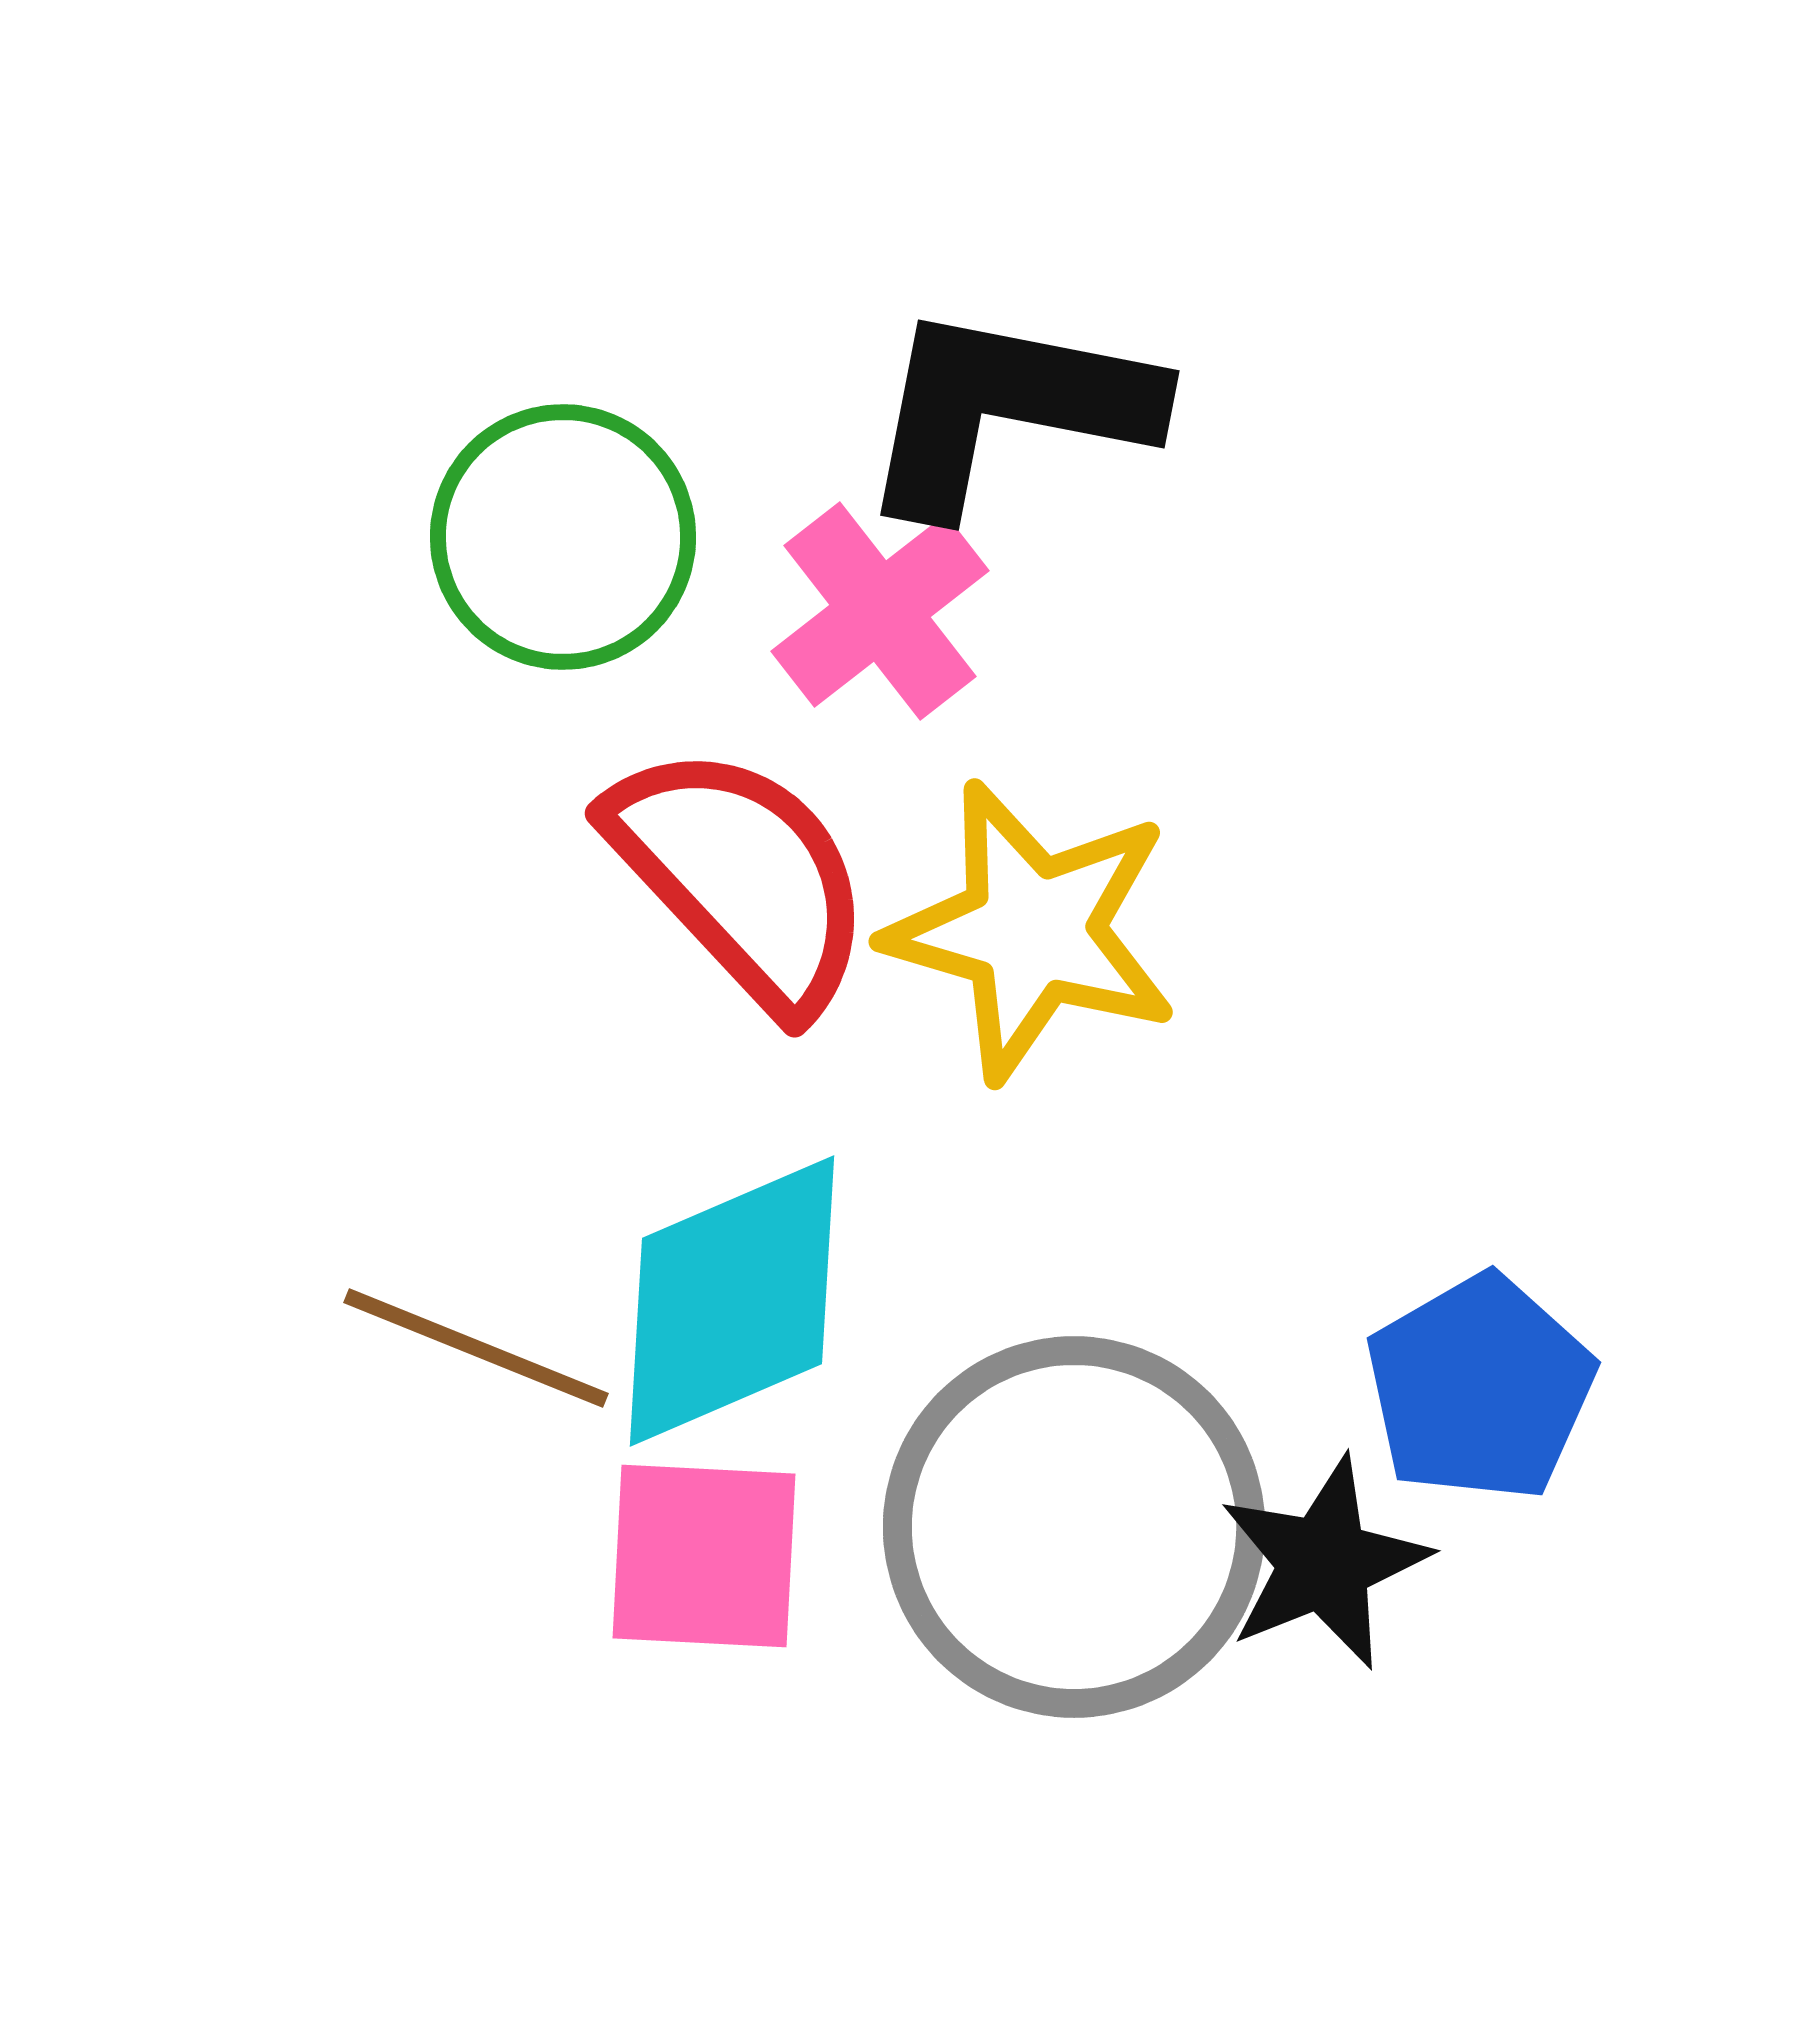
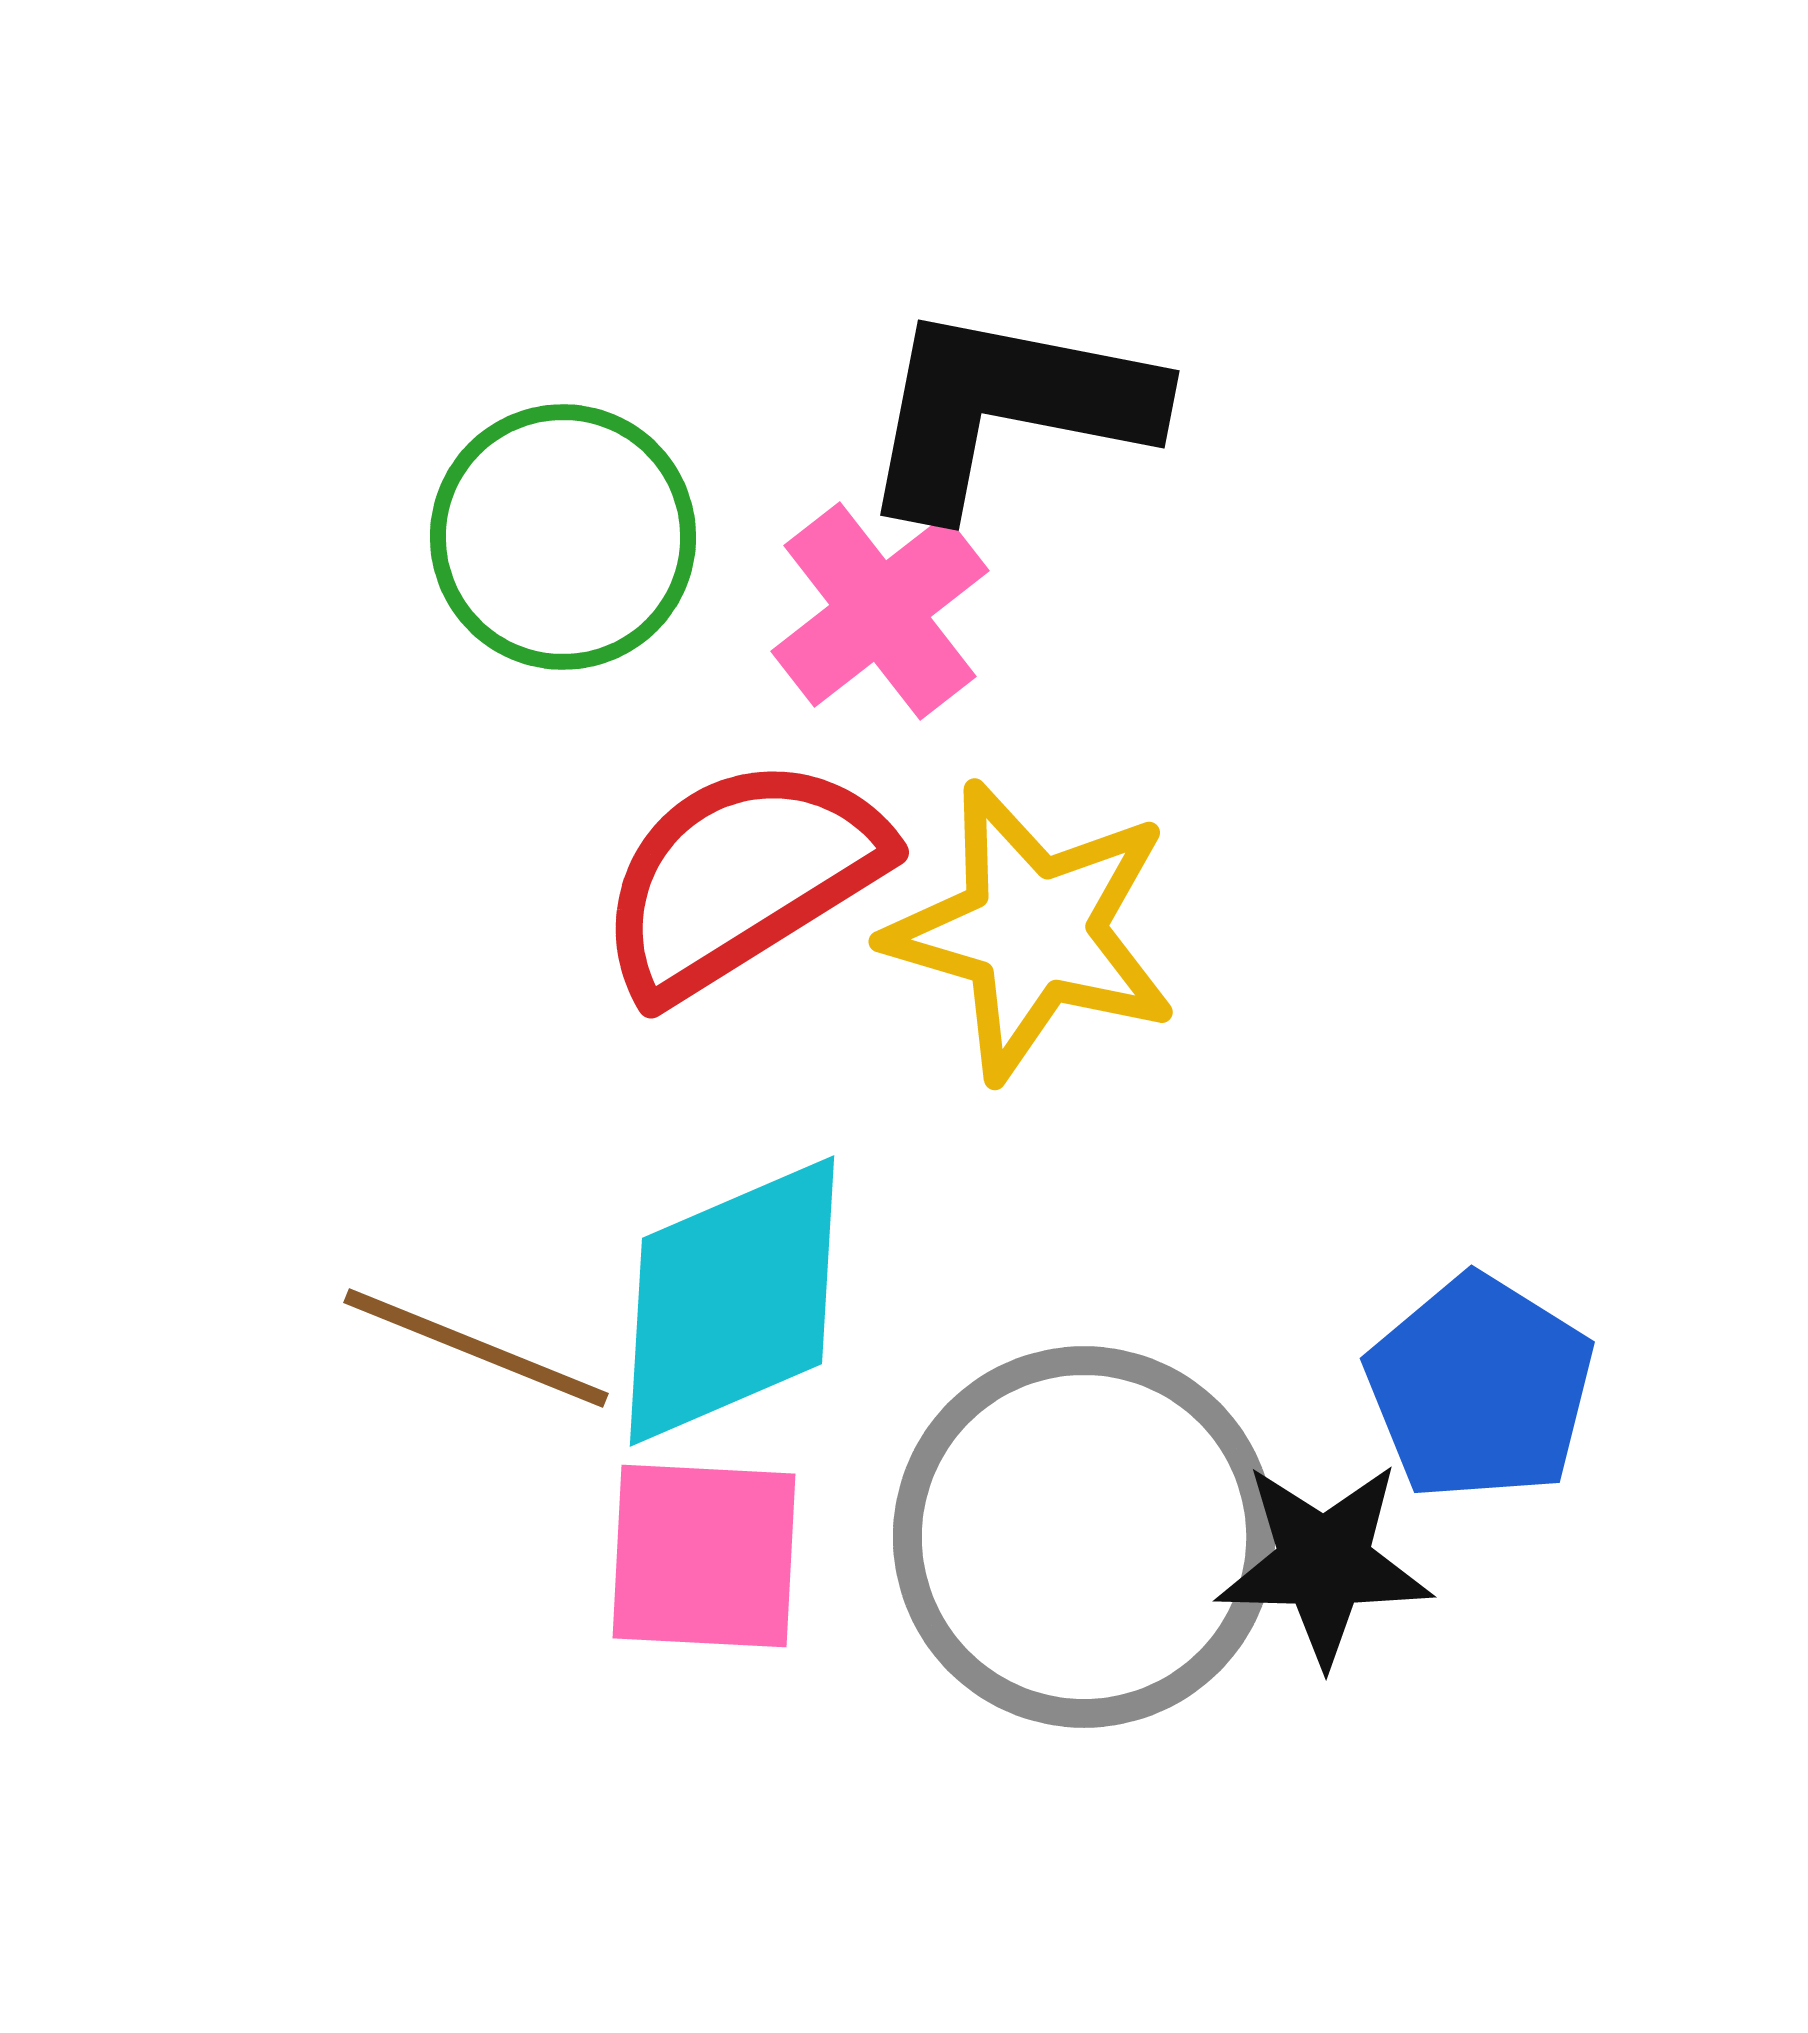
red semicircle: rotated 79 degrees counterclockwise
blue pentagon: rotated 10 degrees counterclockwise
gray circle: moved 10 px right, 10 px down
black star: rotated 23 degrees clockwise
